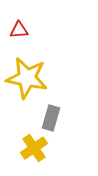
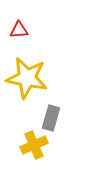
yellow cross: moved 3 px up; rotated 12 degrees clockwise
